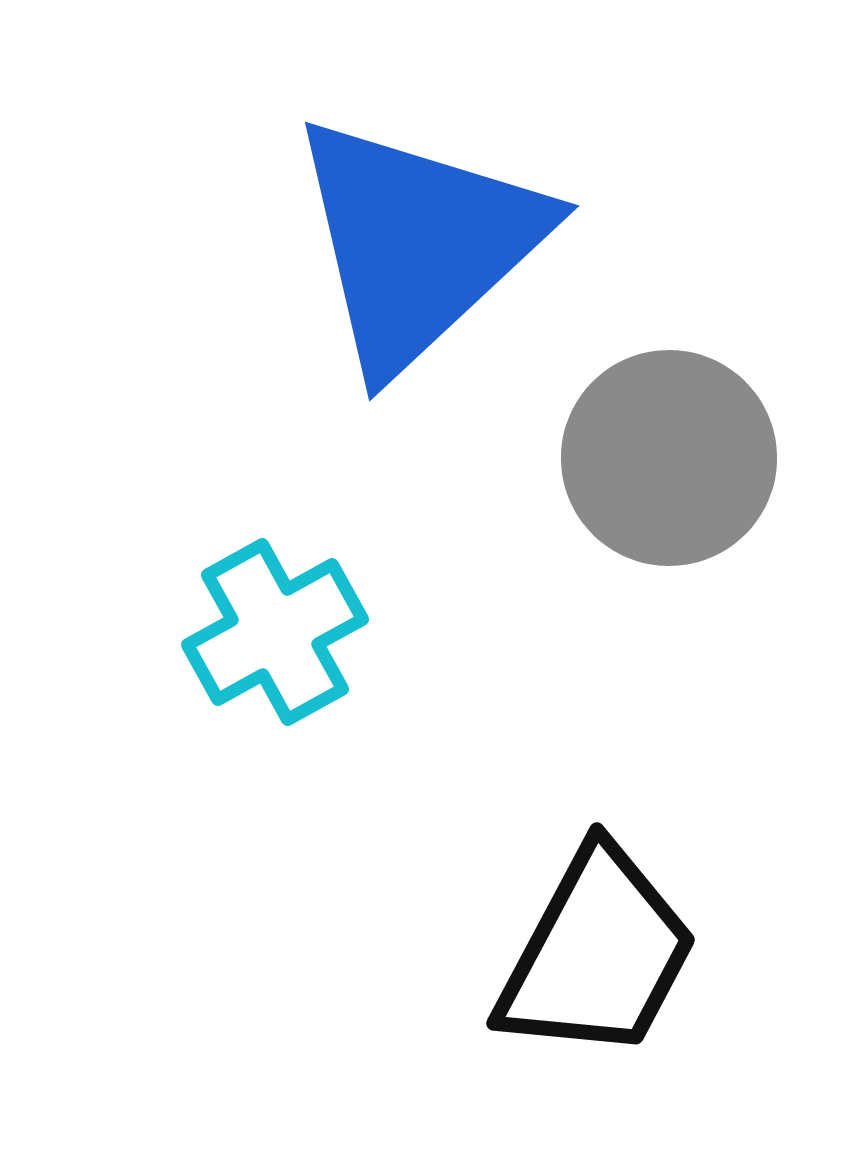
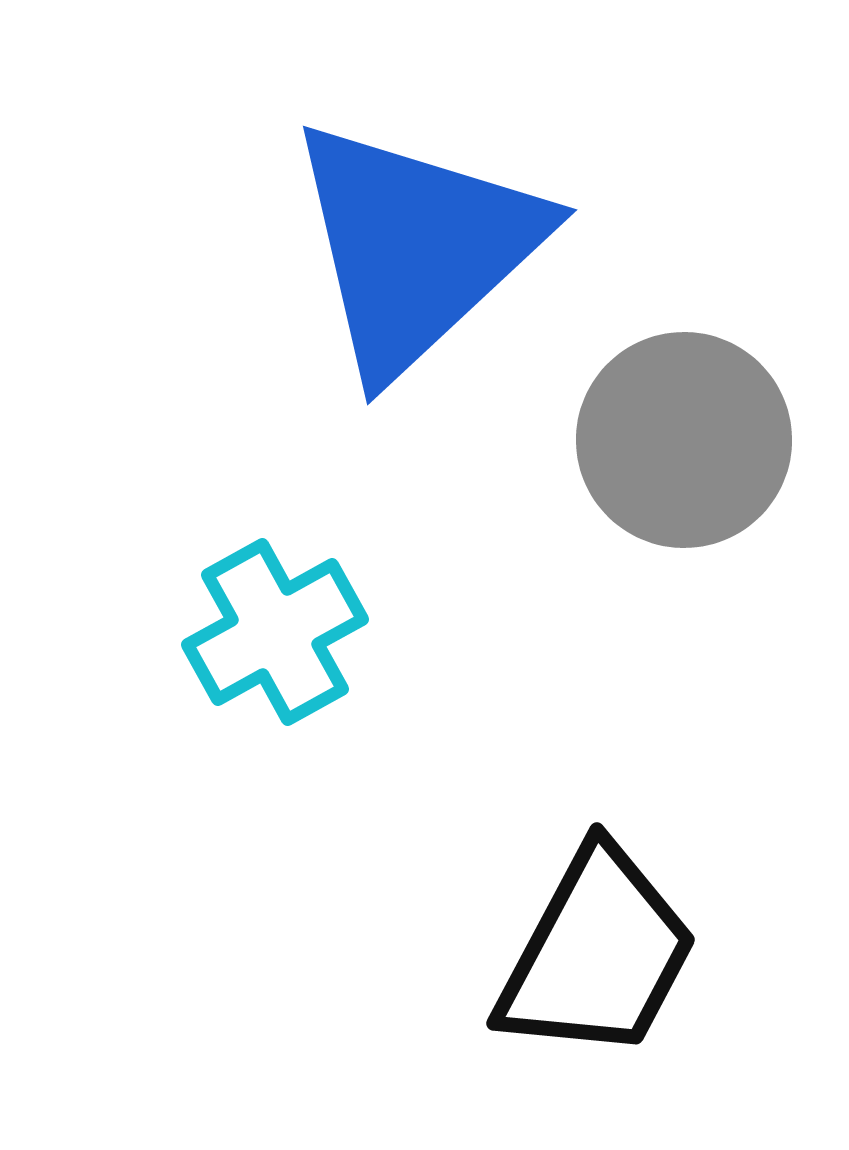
blue triangle: moved 2 px left, 4 px down
gray circle: moved 15 px right, 18 px up
